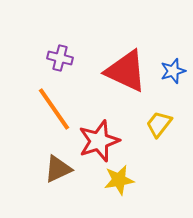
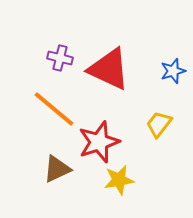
red triangle: moved 17 px left, 2 px up
orange line: rotated 15 degrees counterclockwise
red star: moved 1 px down
brown triangle: moved 1 px left
